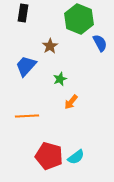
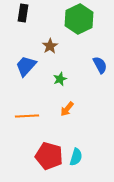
green hexagon: rotated 12 degrees clockwise
blue semicircle: moved 22 px down
orange arrow: moved 4 px left, 7 px down
cyan semicircle: rotated 36 degrees counterclockwise
